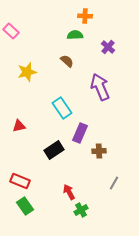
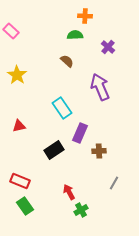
yellow star: moved 10 px left, 3 px down; rotated 24 degrees counterclockwise
